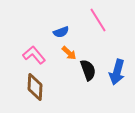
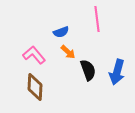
pink line: moved 1 px left, 1 px up; rotated 25 degrees clockwise
orange arrow: moved 1 px left, 1 px up
